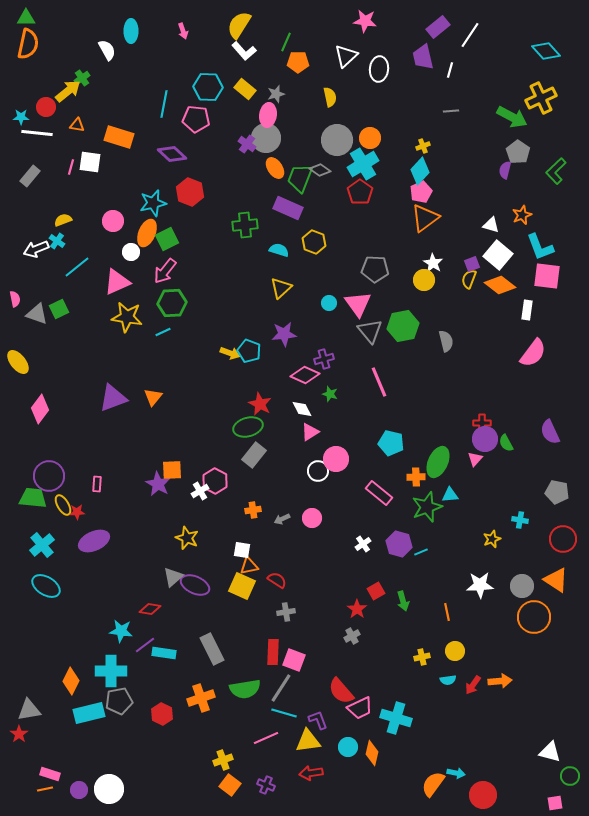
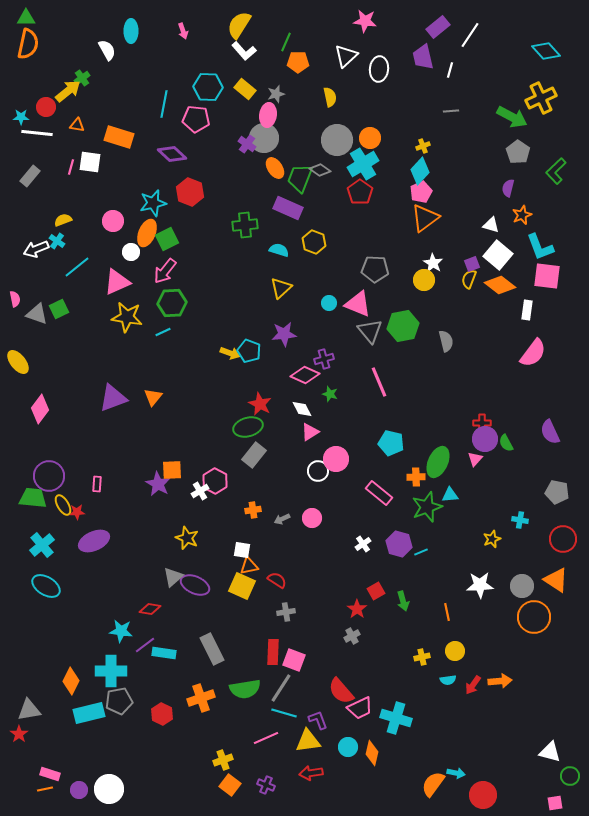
gray circle at (266, 138): moved 2 px left
purple semicircle at (505, 170): moved 3 px right, 18 px down
pink triangle at (358, 304): rotated 32 degrees counterclockwise
